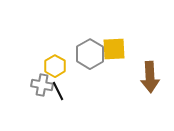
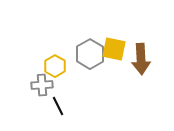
yellow square: rotated 15 degrees clockwise
brown arrow: moved 9 px left, 18 px up
gray cross: rotated 15 degrees counterclockwise
black line: moved 15 px down
